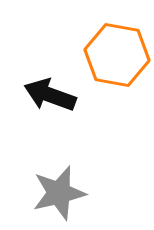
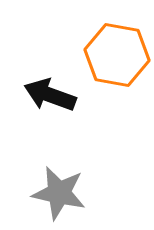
gray star: rotated 26 degrees clockwise
